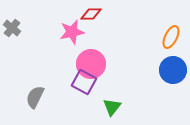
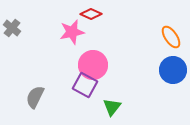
red diamond: rotated 25 degrees clockwise
orange ellipse: rotated 60 degrees counterclockwise
pink circle: moved 2 px right, 1 px down
purple square: moved 1 px right, 3 px down
